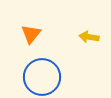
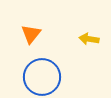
yellow arrow: moved 2 px down
